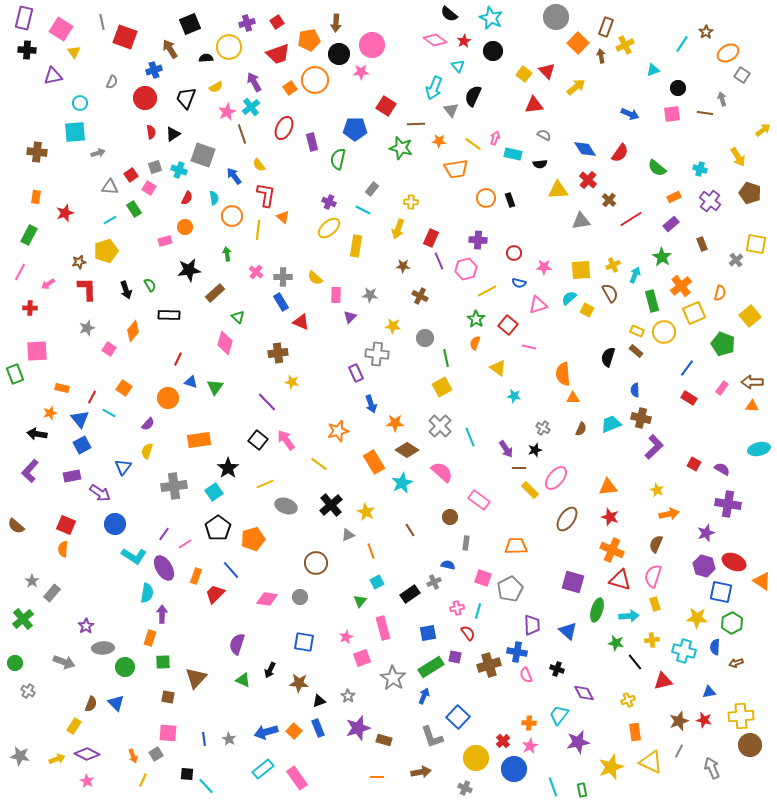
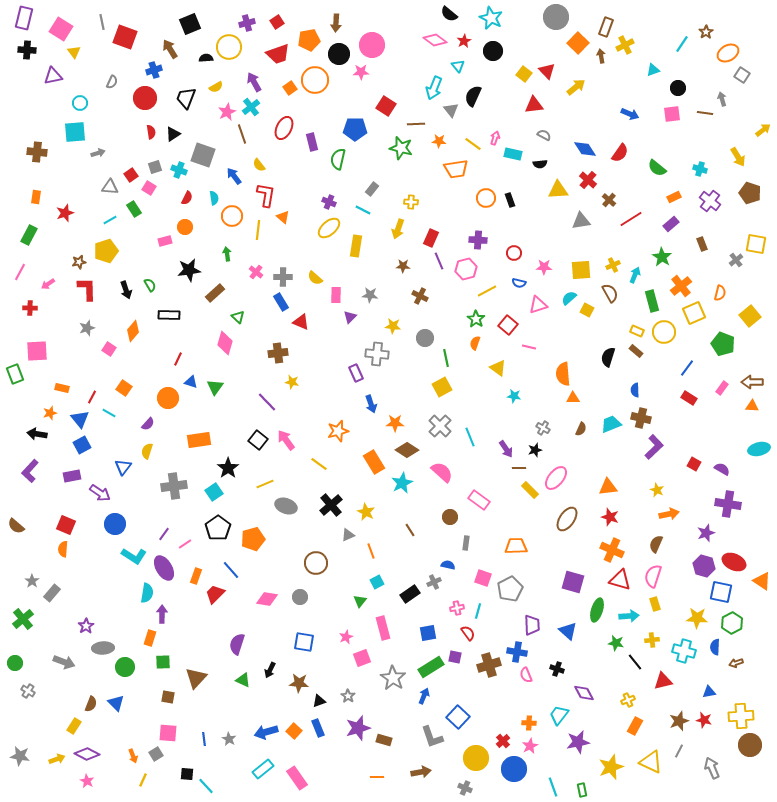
orange rectangle at (635, 732): moved 6 px up; rotated 36 degrees clockwise
